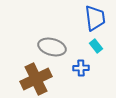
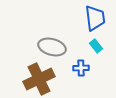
brown cross: moved 3 px right
